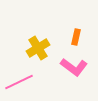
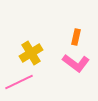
yellow cross: moved 7 px left, 5 px down
pink L-shape: moved 2 px right, 4 px up
